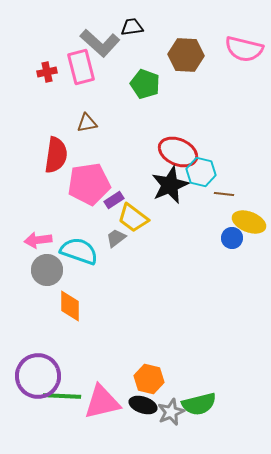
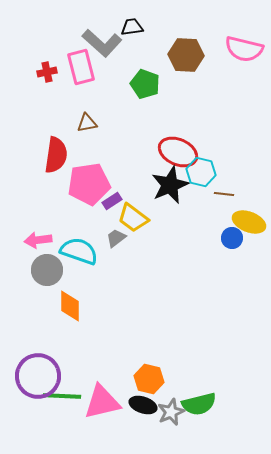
gray L-shape: moved 2 px right
purple rectangle: moved 2 px left, 1 px down
